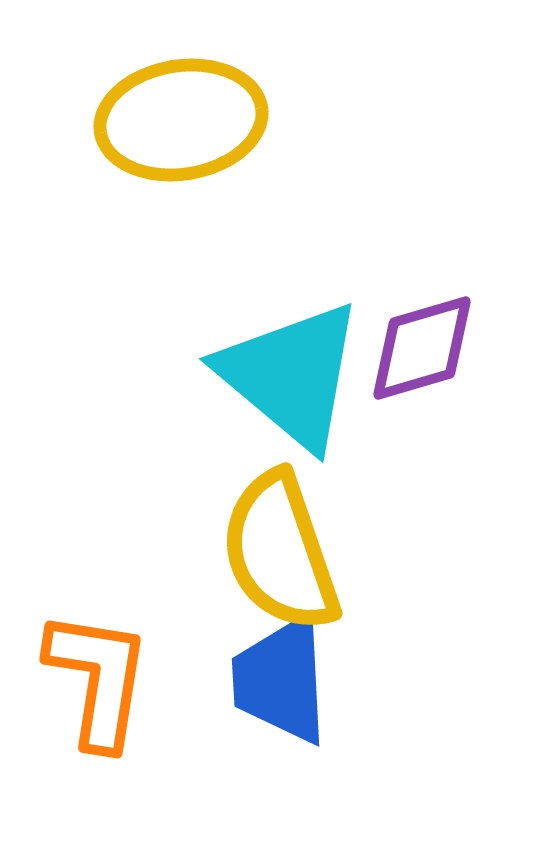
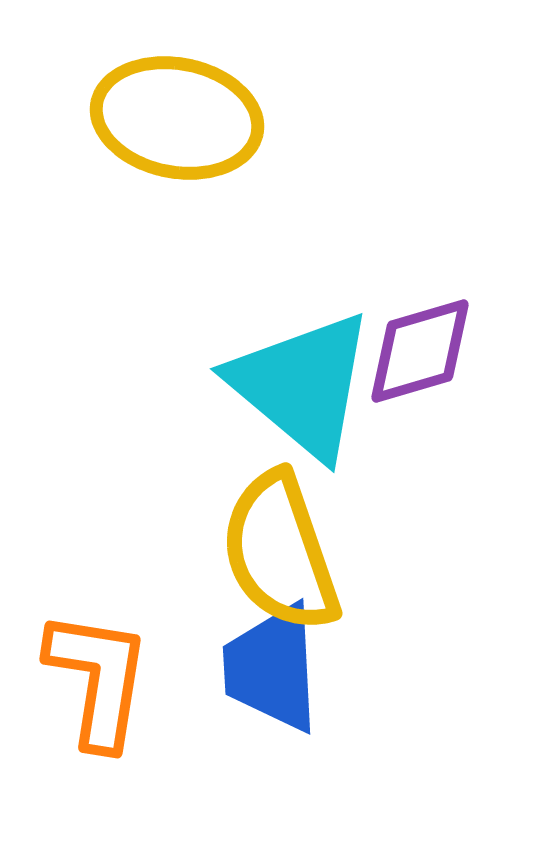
yellow ellipse: moved 4 px left, 2 px up; rotated 20 degrees clockwise
purple diamond: moved 2 px left, 3 px down
cyan triangle: moved 11 px right, 10 px down
blue trapezoid: moved 9 px left, 12 px up
